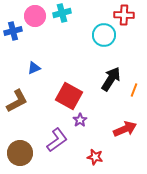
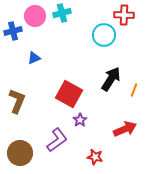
blue triangle: moved 10 px up
red square: moved 2 px up
brown L-shape: rotated 40 degrees counterclockwise
